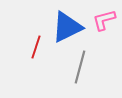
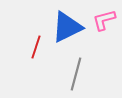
gray line: moved 4 px left, 7 px down
